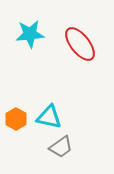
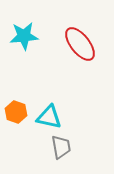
cyan star: moved 6 px left, 2 px down
orange hexagon: moved 7 px up; rotated 10 degrees counterclockwise
gray trapezoid: rotated 65 degrees counterclockwise
